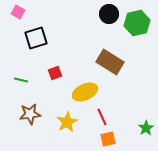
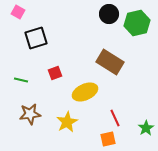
red line: moved 13 px right, 1 px down
